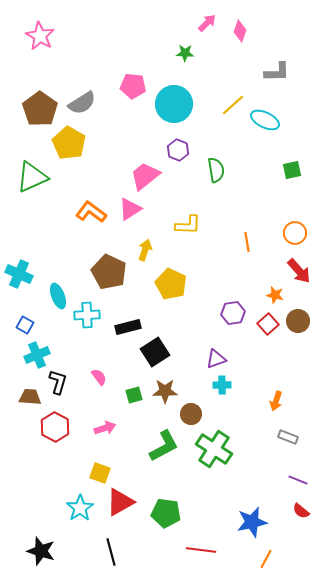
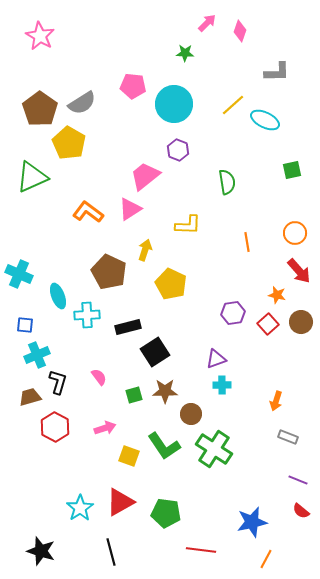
green semicircle at (216, 170): moved 11 px right, 12 px down
orange L-shape at (91, 212): moved 3 px left
orange star at (275, 295): moved 2 px right
brown circle at (298, 321): moved 3 px right, 1 px down
blue square at (25, 325): rotated 24 degrees counterclockwise
brown trapezoid at (30, 397): rotated 20 degrees counterclockwise
green L-shape at (164, 446): rotated 84 degrees clockwise
yellow square at (100, 473): moved 29 px right, 17 px up
